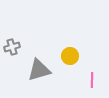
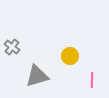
gray cross: rotated 35 degrees counterclockwise
gray triangle: moved 2 px left, 6 px down
